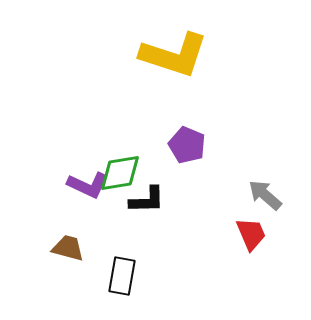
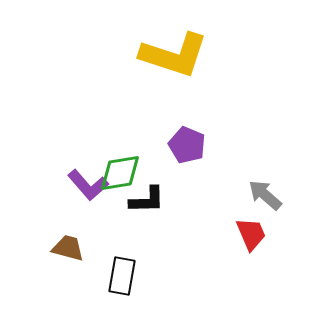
purple L-shape: rotated 24 degrees clockwise
